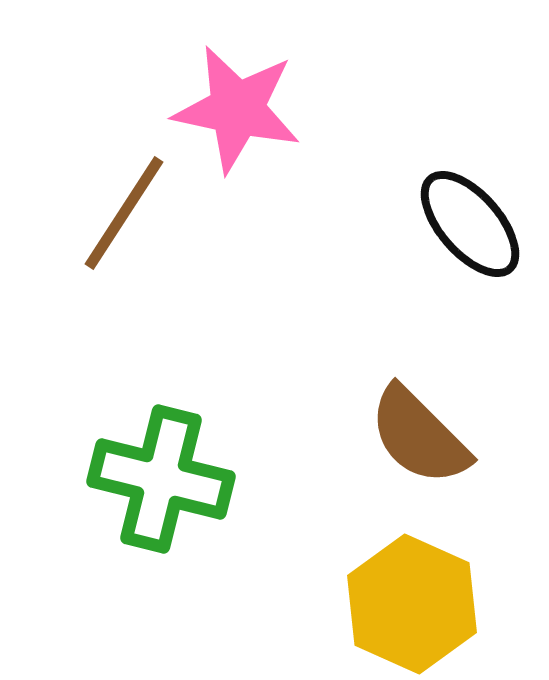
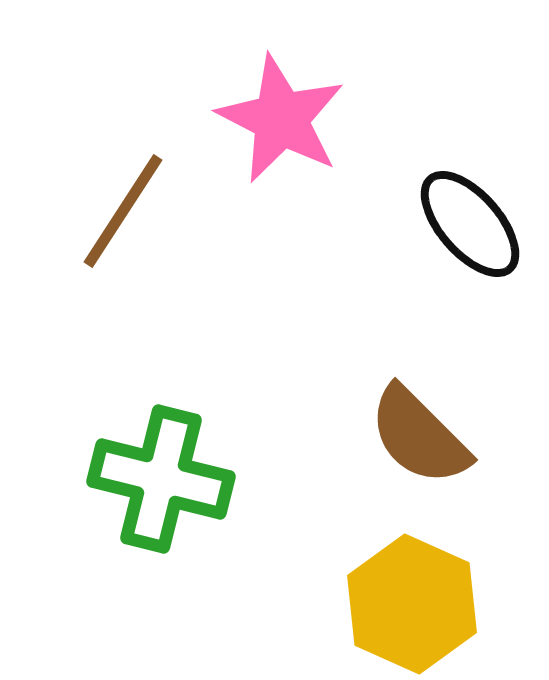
pink star: moved 44 px right, 10 px down; rotated 15 degrees clockwise
brown line: moved 1 px left, 2 px up
